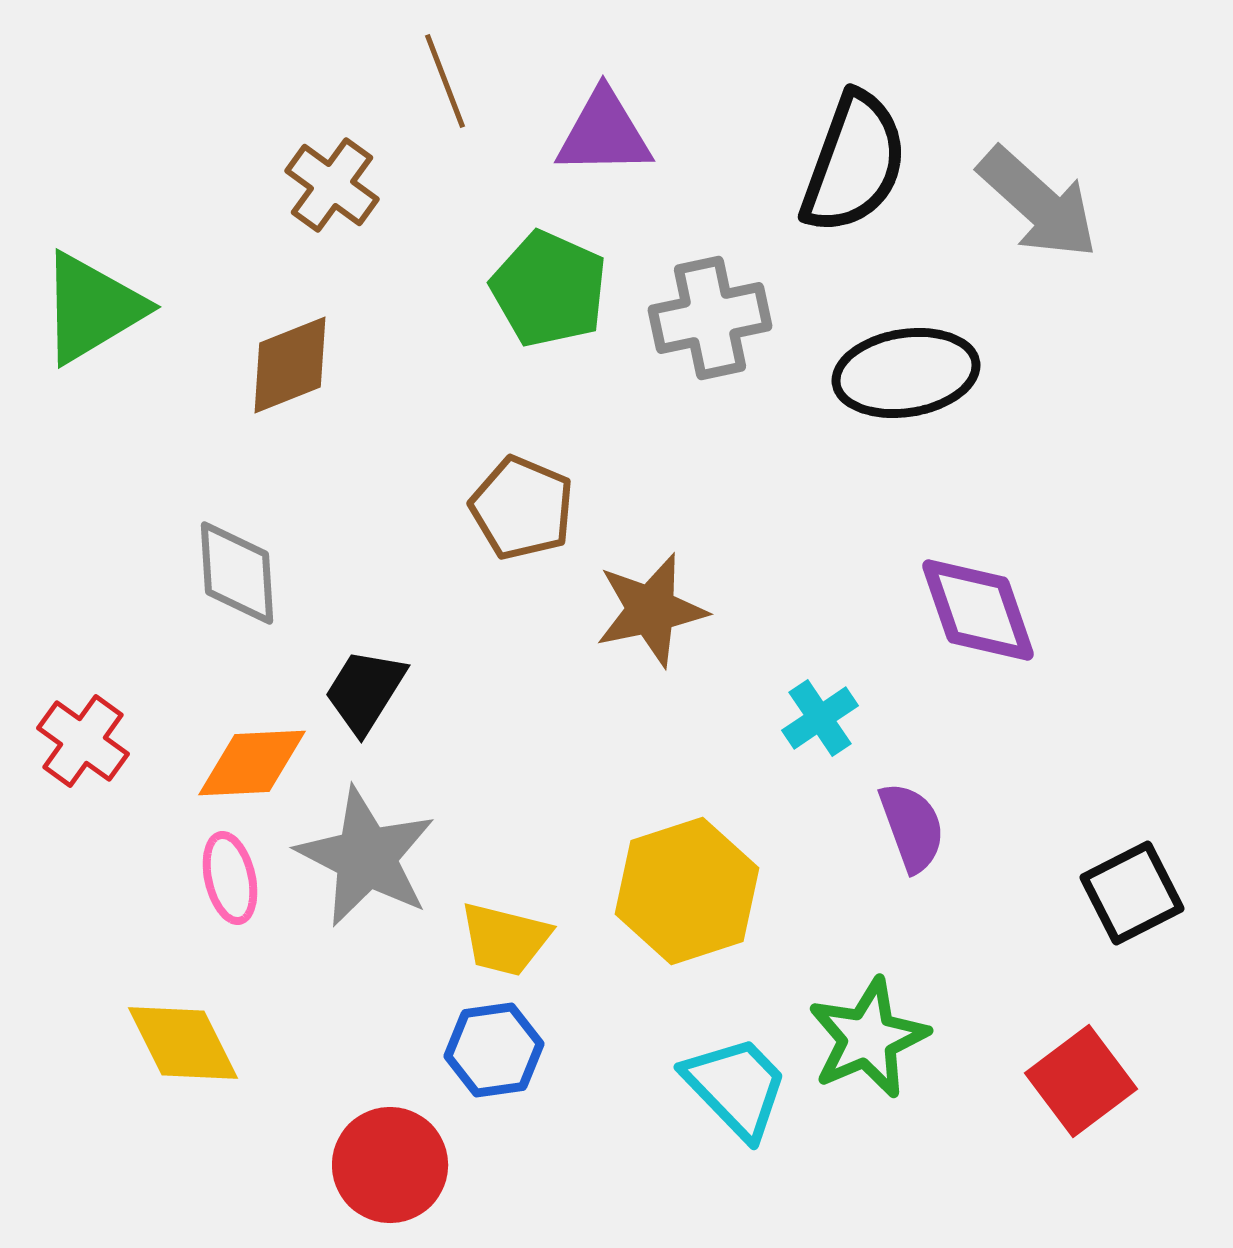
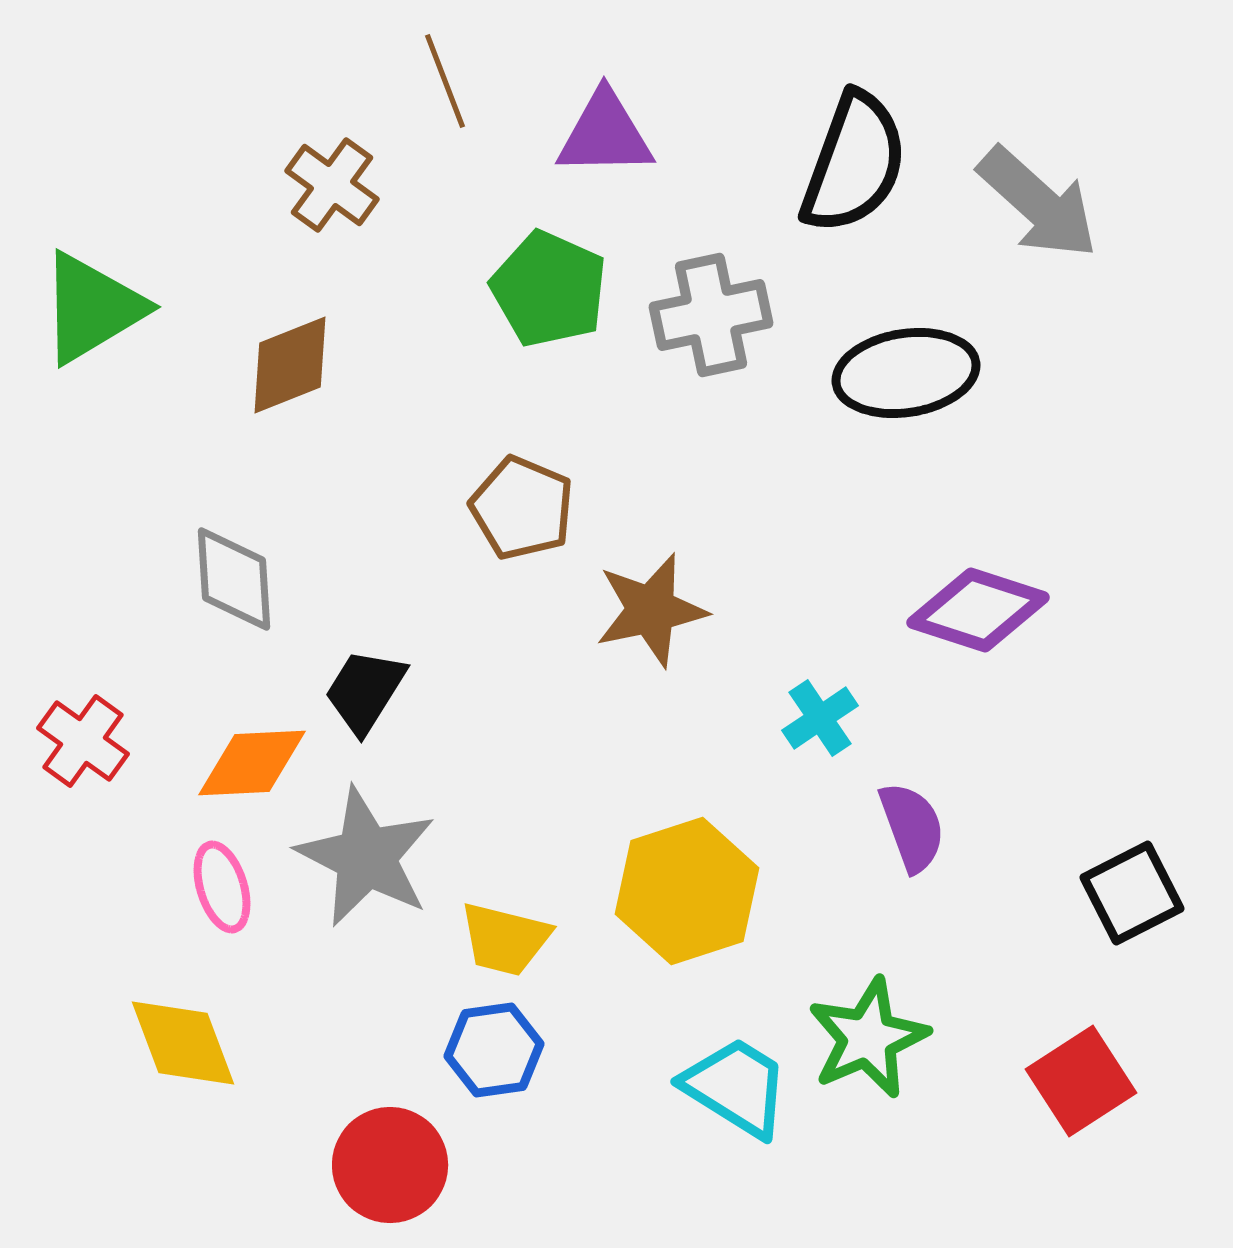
purple triangle: moved 1 px right, 1 px down
gray cross: moved 1 px right, 3 px up
gray diamond: moved 3 px left, 6 px down
purple diamond: rotated 53 degrees counterclockwise
pink ellipse: moved 8 px left, 9 px down; rotated 4 degrees counterclockwise
yellow diamond: rotated 6 degrees clockwise
red square: rotated 4 degrees clockwise
cyan trapezoid: rotated 14 degrees counterclockwise
